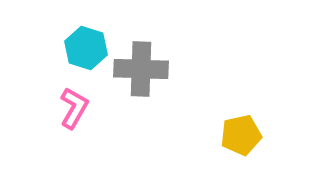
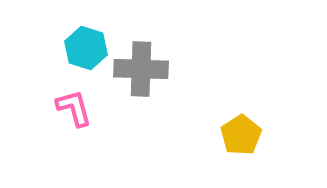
pink L-shape: rotated 45 degrees counterclockwise
yellow pentagon: rotated 21 degrees counterclockwise
